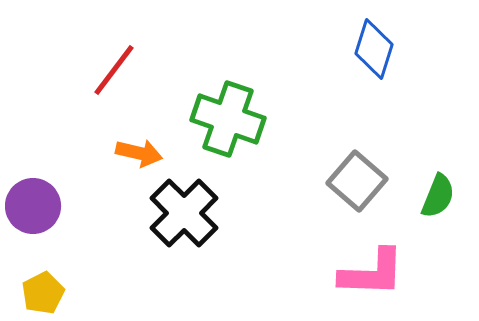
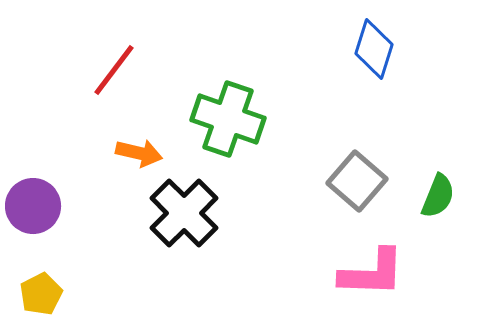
yellow pentagon: moved 2 px left, 1 px down
